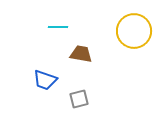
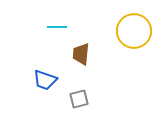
cyan line: moved 1 px left
brown trapezoid: rotated 95 degrees counterclockwise
